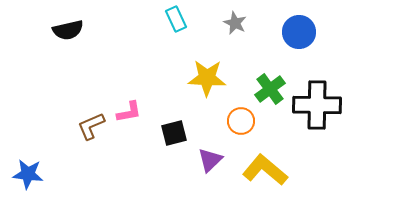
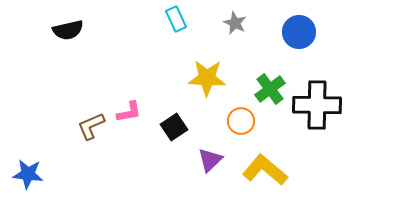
black square: moved 6 px up; rotated 20 degrees counterclockwise
